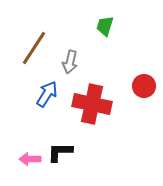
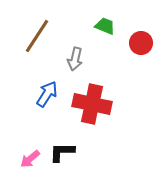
green trapezoid: rotated 95 degrees clockwise
brown line: moved 3 px right, 12 px up
gray arrow: moved 5 px right, 3 px up
red circle: moved 3 px left, 43 px up
black L-shape: moved 2 px right
pink arrow: rotated 40 degrees counterclockwise
